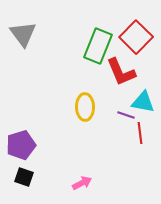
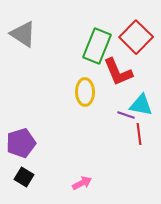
gray triangle: rotated 20 degrees counterclockwise
green rectangle: moved 1 px left
red L-shape: moved 3 px left
cyan triangle: moved 2 px left, 3 px down
yellow ellipse: moved 15 px up
red line: moved 1 px left, 1 px down
purple pentagon: moved 2 px up
black square: rotated 12 degrees clockwise
